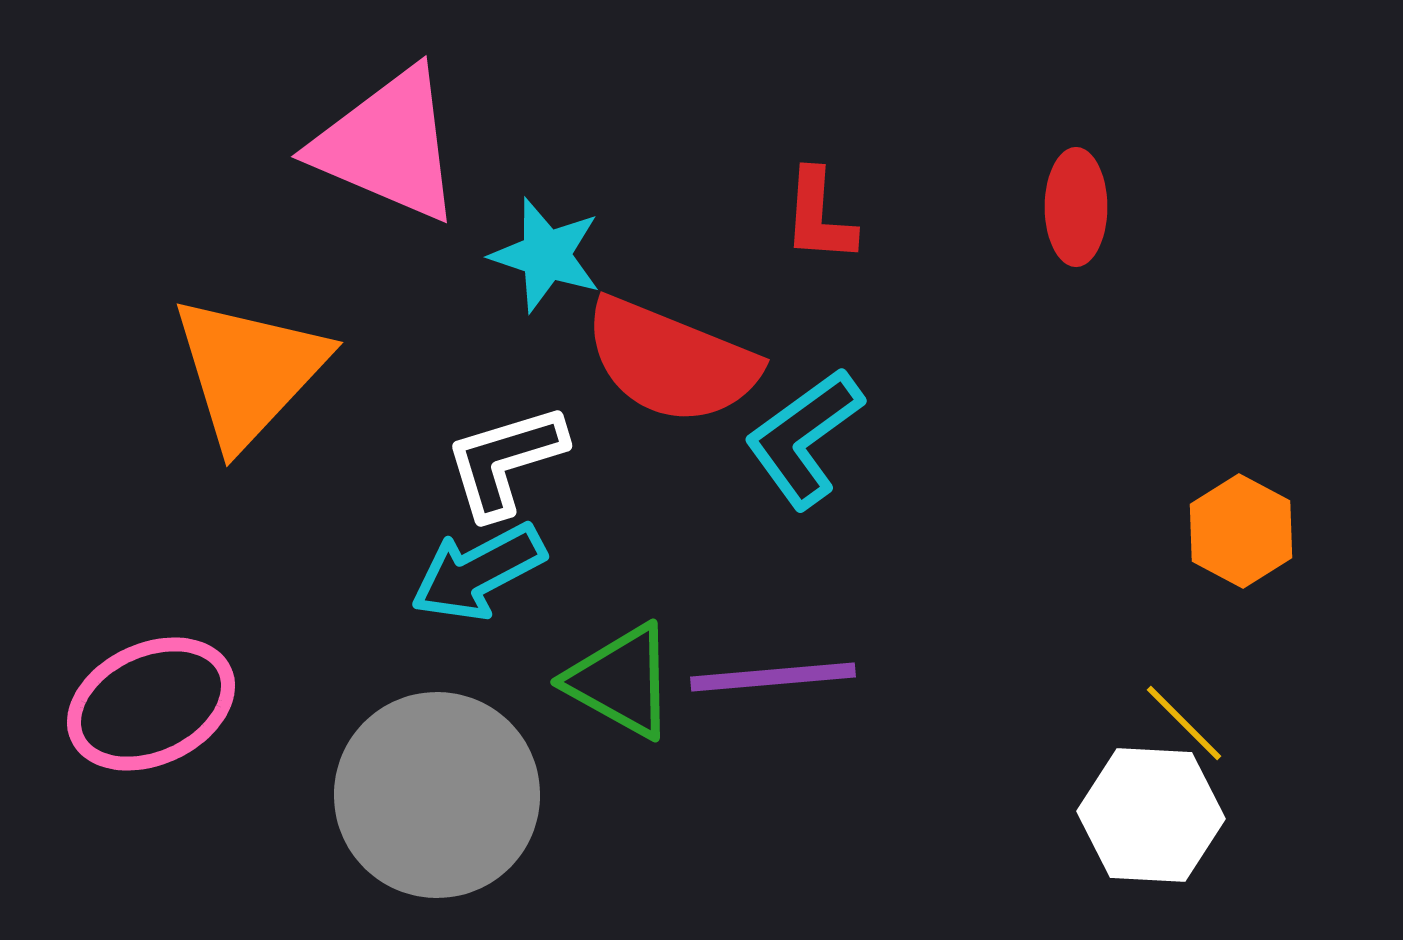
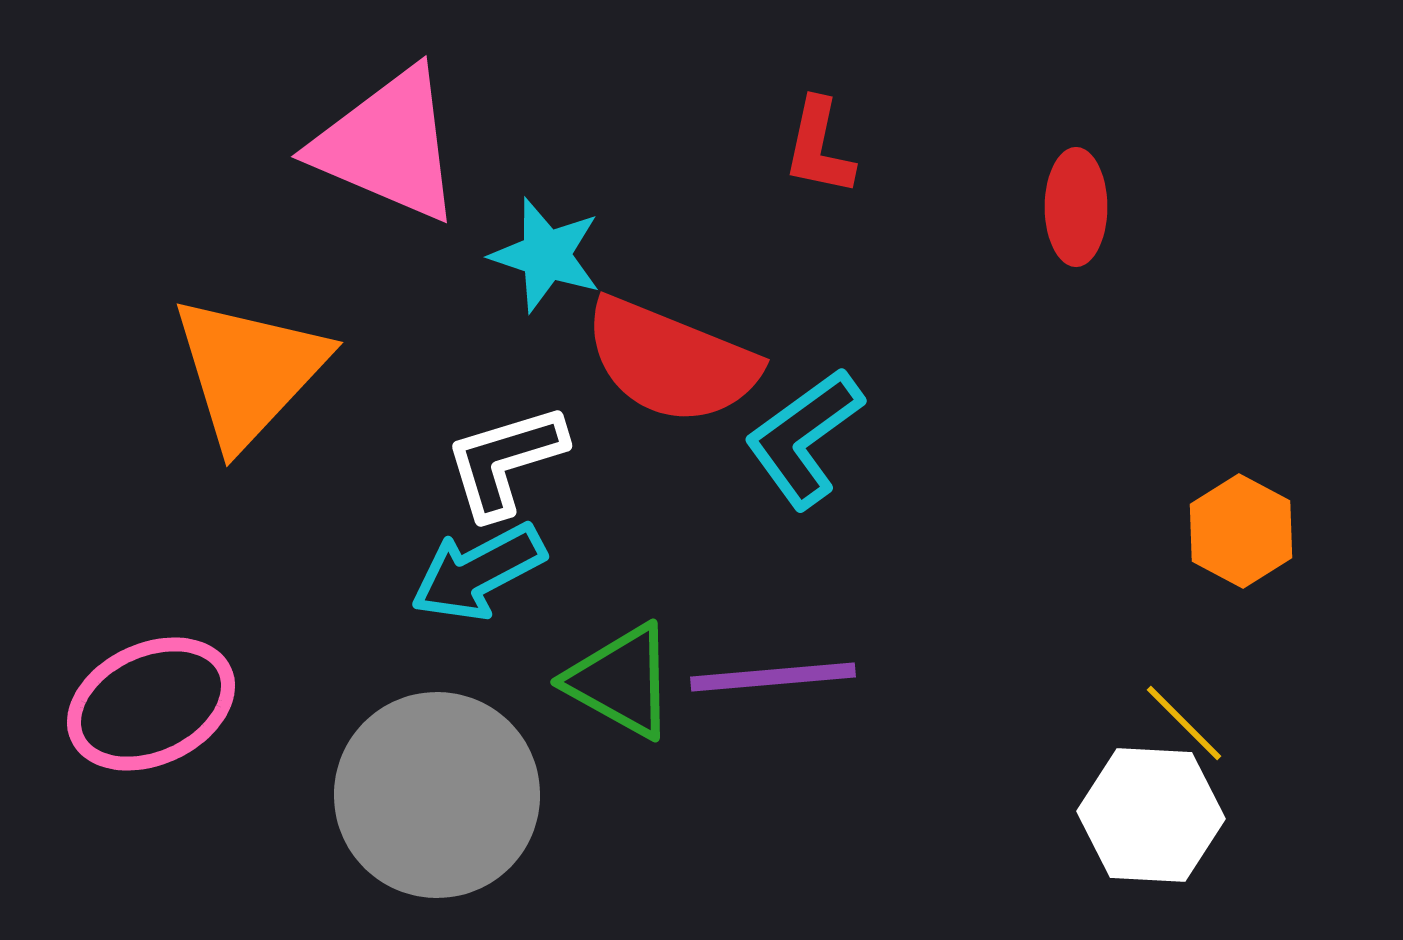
red L-shape: moved 69 px up; rotated 8 degrees clockwise
